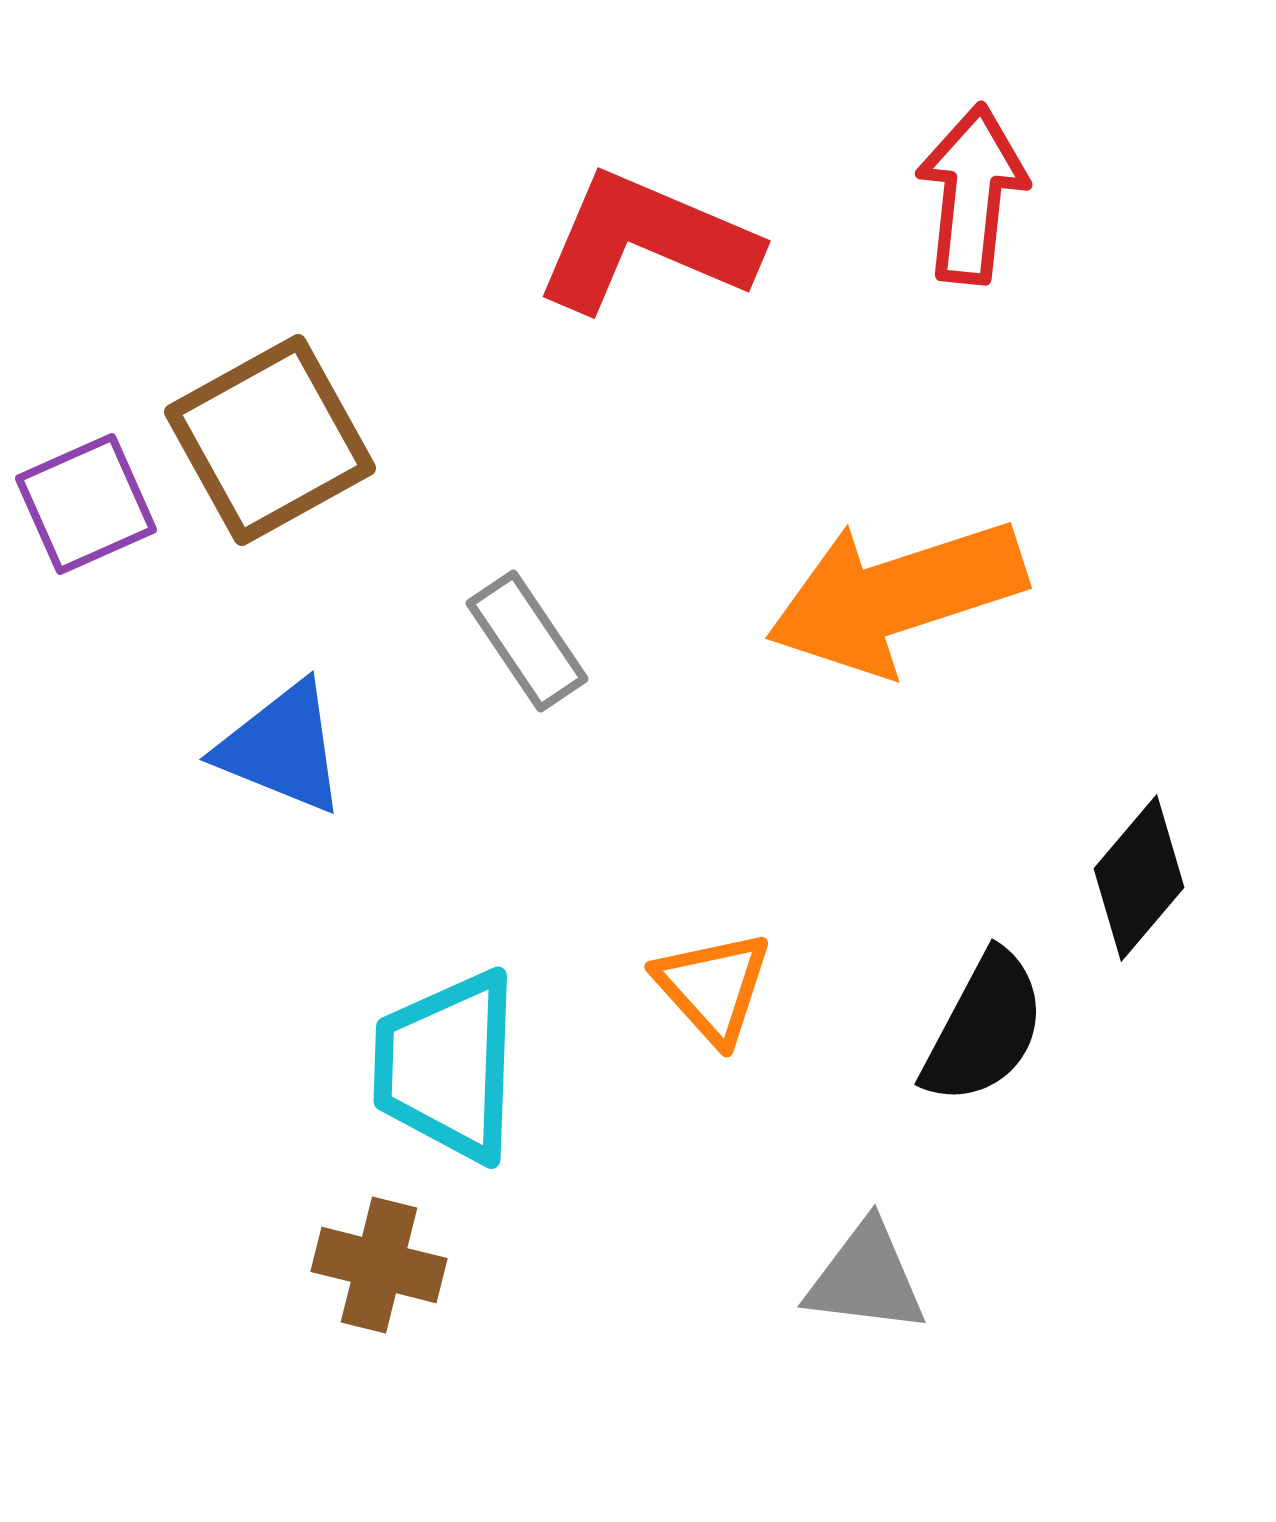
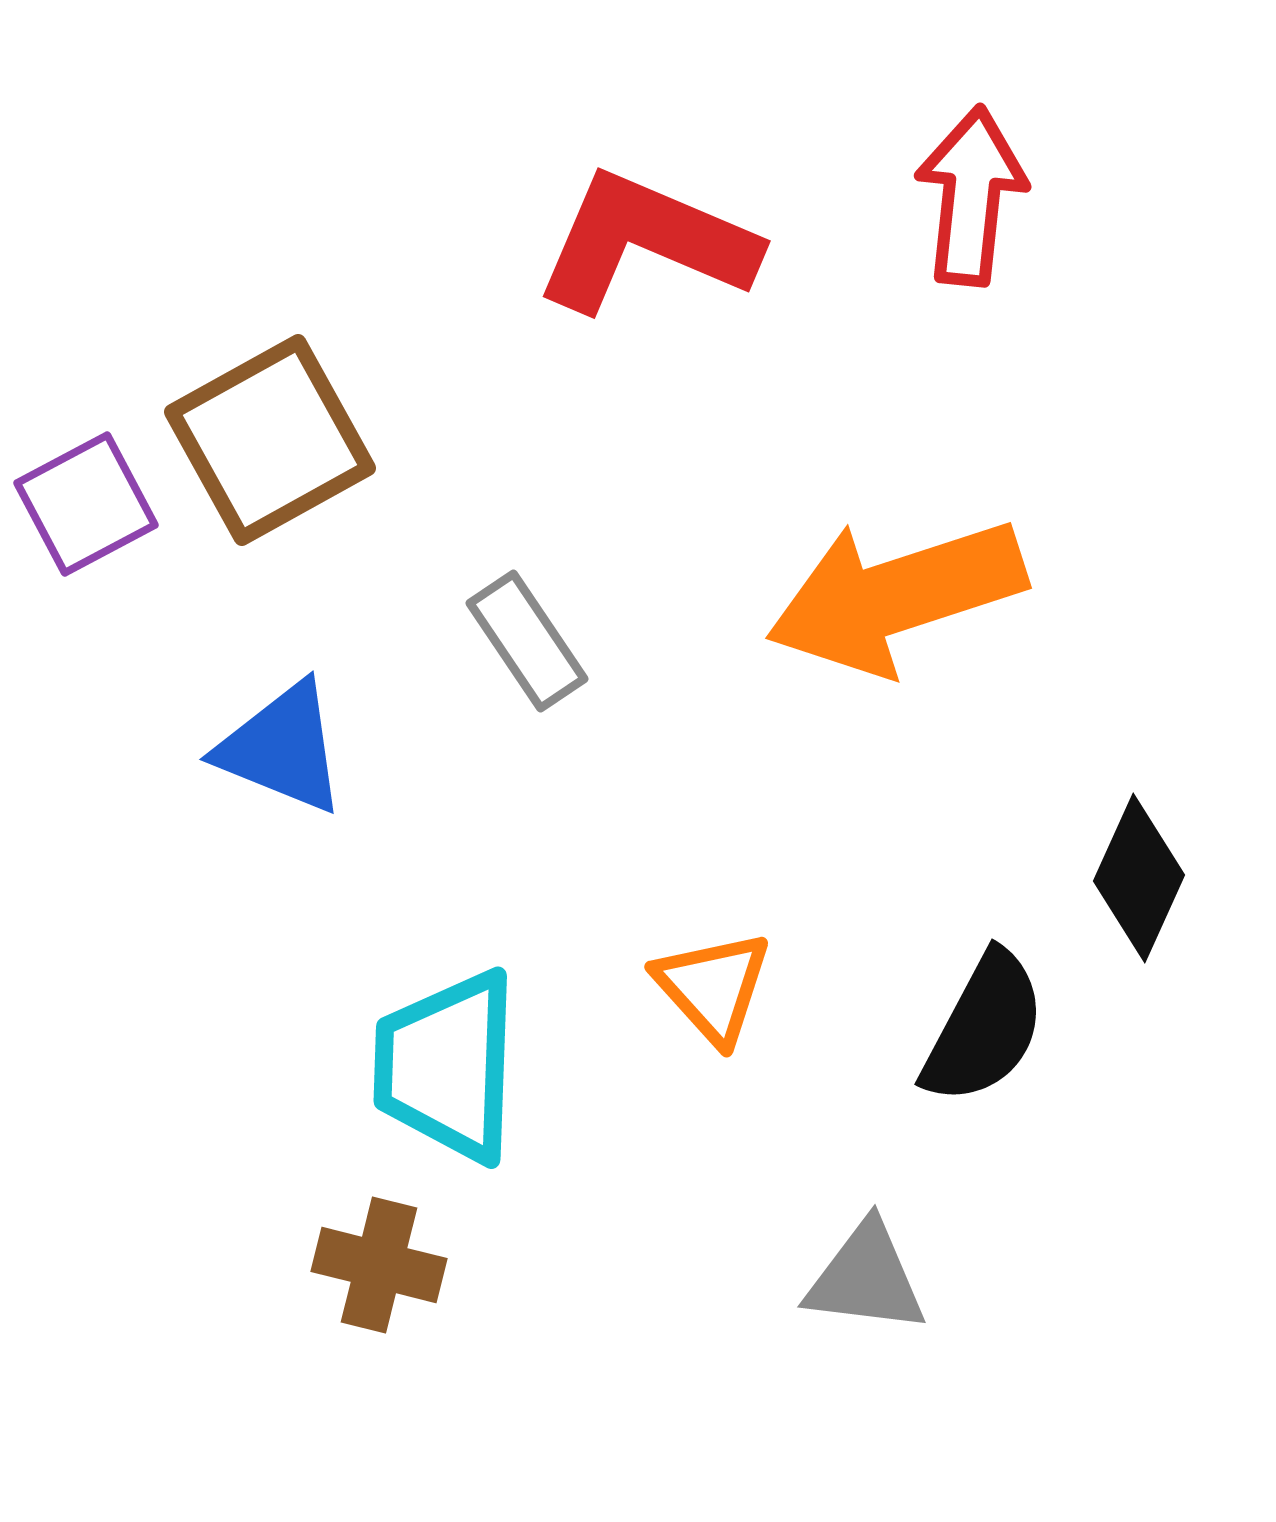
red arrow: moved 1 px left, 2 px down
purple square: rotated 4 degrees counterclockwise
black diamond: rotated 16 degrees counterclockwise
